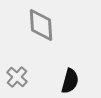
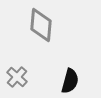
gray diamond: rotated 8 degrees clockwise
